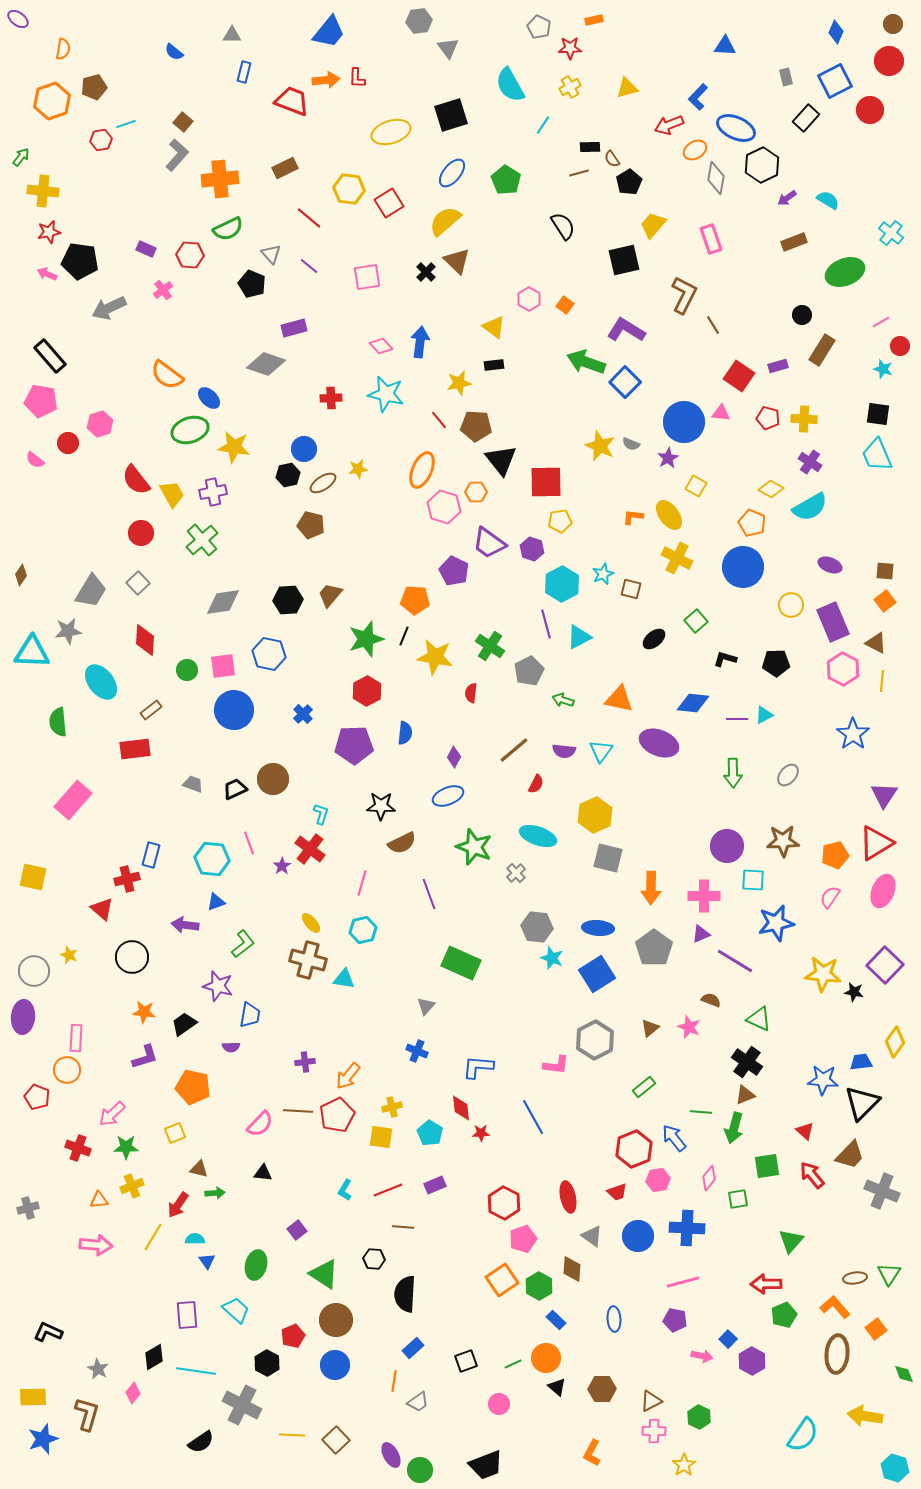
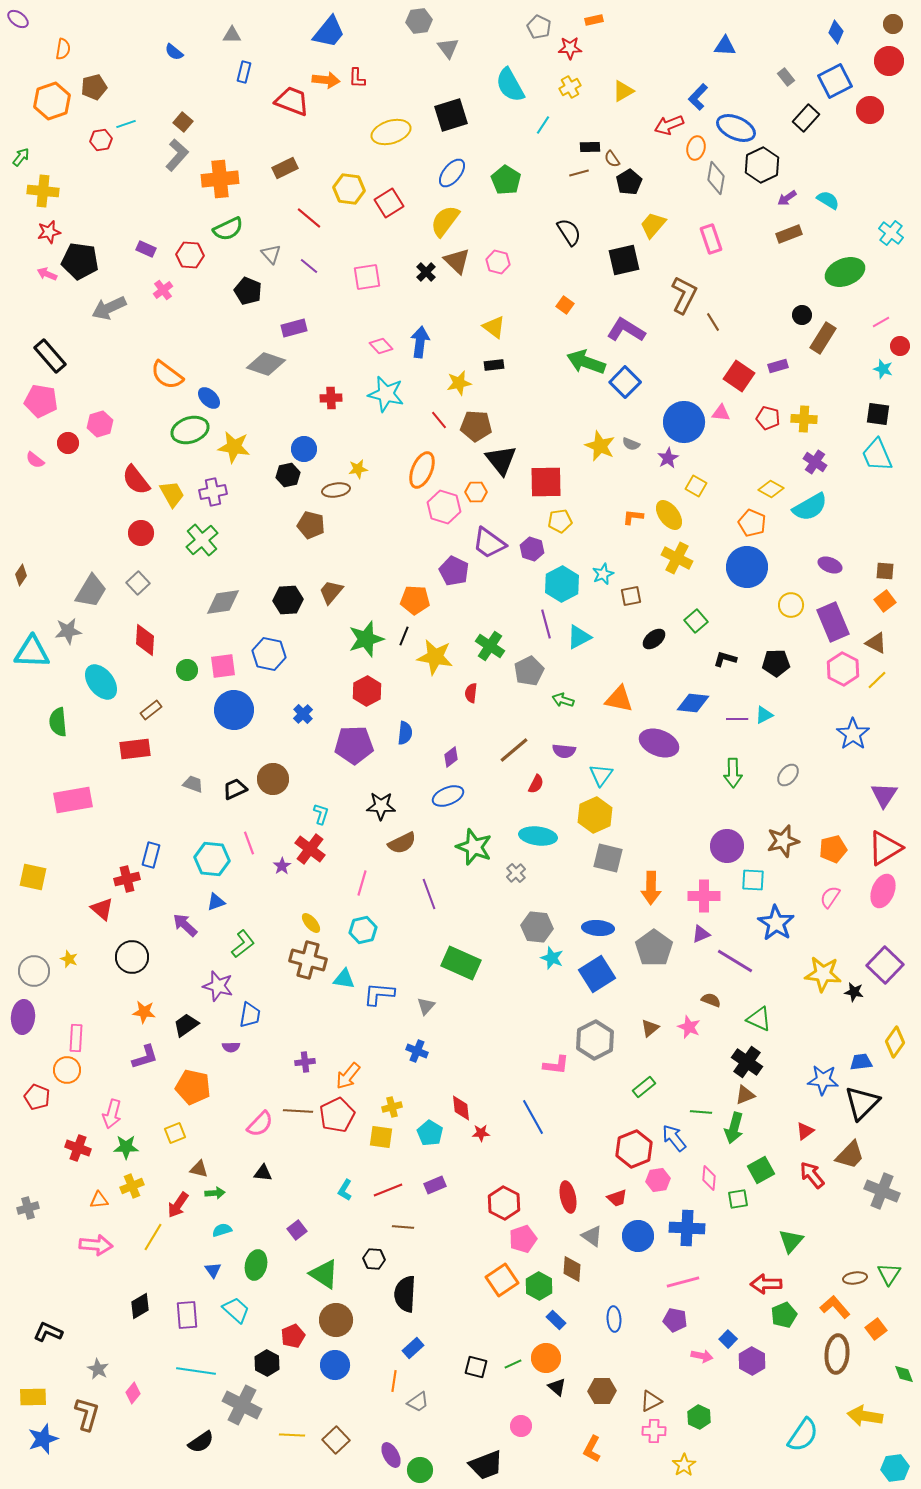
gray rectangle at (786, 77): rotated 24 degrees counterclockwise
orange arrow at (326, 80): rotated 12 degrees clockwise
yellow triangle at (627, 88): moved 4 px left, 3 px down; rotated 15 degrees counterclockwise
orange ellipse at (695, 150): moved 1 px right, 2 px up; rotated 45 degrees counterclockwise
yellow semicircle at (445, 221): rotated 12 degrees counterclockwise
black semicircle at (563, 226): moved 6 px right, 6 px down
brown rectangle at (794, 242): moved 5 px left, 8 px up
black pentagon at (252, 284): moved 4 px left, 7 px down
pink hexagon at (529, 299): moved 31 px left, 37 px up; rotated 15 degrees counterclockwise
brown line at (713, 325): moved 3 px up
brown rectangle at (822, 350): moved 1 px right, 12 px up
purple cross at (810, 462): moved 5 px right
brown ellipse at (323, 483): moved 13 px right, 7 px down; rotated 24 degrees clockwise
blue circle at (743, 567): moved 4 px right
brown square at (631, 589): moved 7 px down; rotated 25 degrees counterclockwise
brown trapezoid at (330, 595): moved 1 px right, 3 px up
yellow line at (882, 681): moved 5 px left, 1 px up; rotated 40 degrees clockwise
cyan triangle at (601, 751): moved 24 px down
purple diamond at (454, 757): moved 3 px left; rotated 25 degrees clockwise
pink rectangle at (73, 800): rotated 39 degrees clockwise
cyan ellipse at (538, 836): rotated 12 degrees counterclockwise
brown star at (783, 841): rotated 12 degrees counterclockwise
red triangle at (876, 843): moved 9 px right, 5 px down
orange pentagon at (835, 855): moved 2 px left, 6 px up
blue star at (776, 923): rotated 27 degrees counterclockwise
purple arrow at (185, 925): rotated 36 degrees clockwise
yellow star at (69, 955): moved 4 px down
black trapezoid at (184, 1024): moved 2 px right, 1 px down
blue L-shape at (478, 1067): moved 99 px left, 73 px up
pink arrow at (112, 1114): rotated 32 degrees counterclockwise
red triangle at (805, 1131): rotated 42 degrees clockwise
green square at (767, 1166): moved 6 px left, 4 px down; rotated 20 degrees counterclockwise
pink diamond at (709, 1178): rotated 35 degrees counterclockwise
red trapezoid at (617, 1192): moved 6 px down
cyan semicircle at (195, 1239): moved 27 px right, 9 px up; rotated 18 degrees counterclockwise
blue triangle at (207, 1261): moved 6 px right, 9 px down
black diamond at (154, 1357): moved 14 px left, 51 px up
black square at (466, 1361): moved 10 px right, 6 px down; rotated 35 degrees clockwise
brown hexagon at (602, 1389): moved 2 px down
pink circle at (499, 1404): moved 22 px right, 22 px down
orange L-shape at (592, 1453): moved 4 px up
cyan hexagon at (895, 1468): rotated 24 degrees counterclockwise
